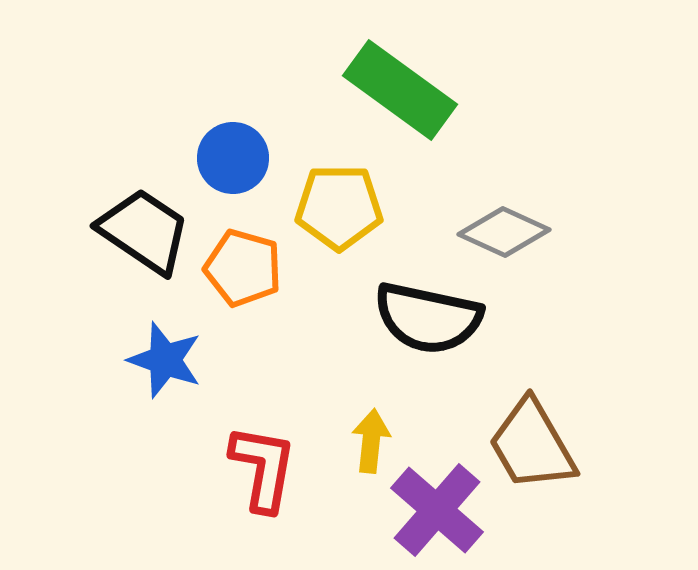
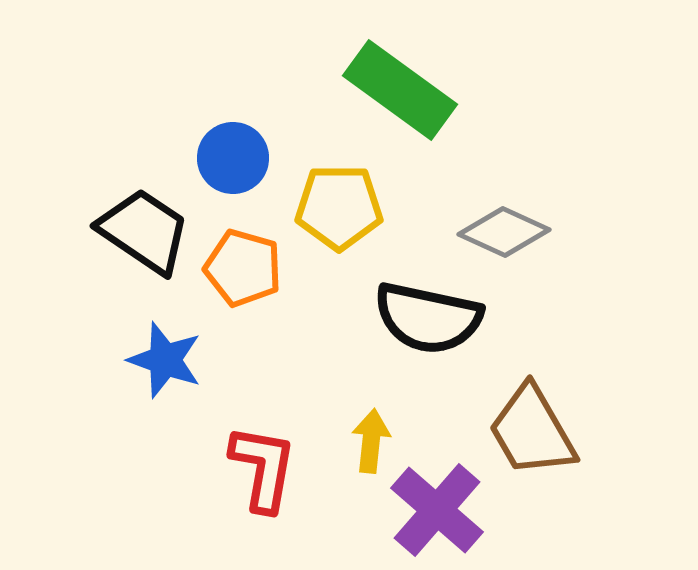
brown trapezoid: moved 14 px up
